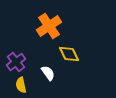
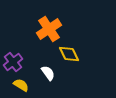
orange cross: moved 3 px down
purple cross: moved 3 px left
yellow semicircle: rotated 133 degrees clockwise
